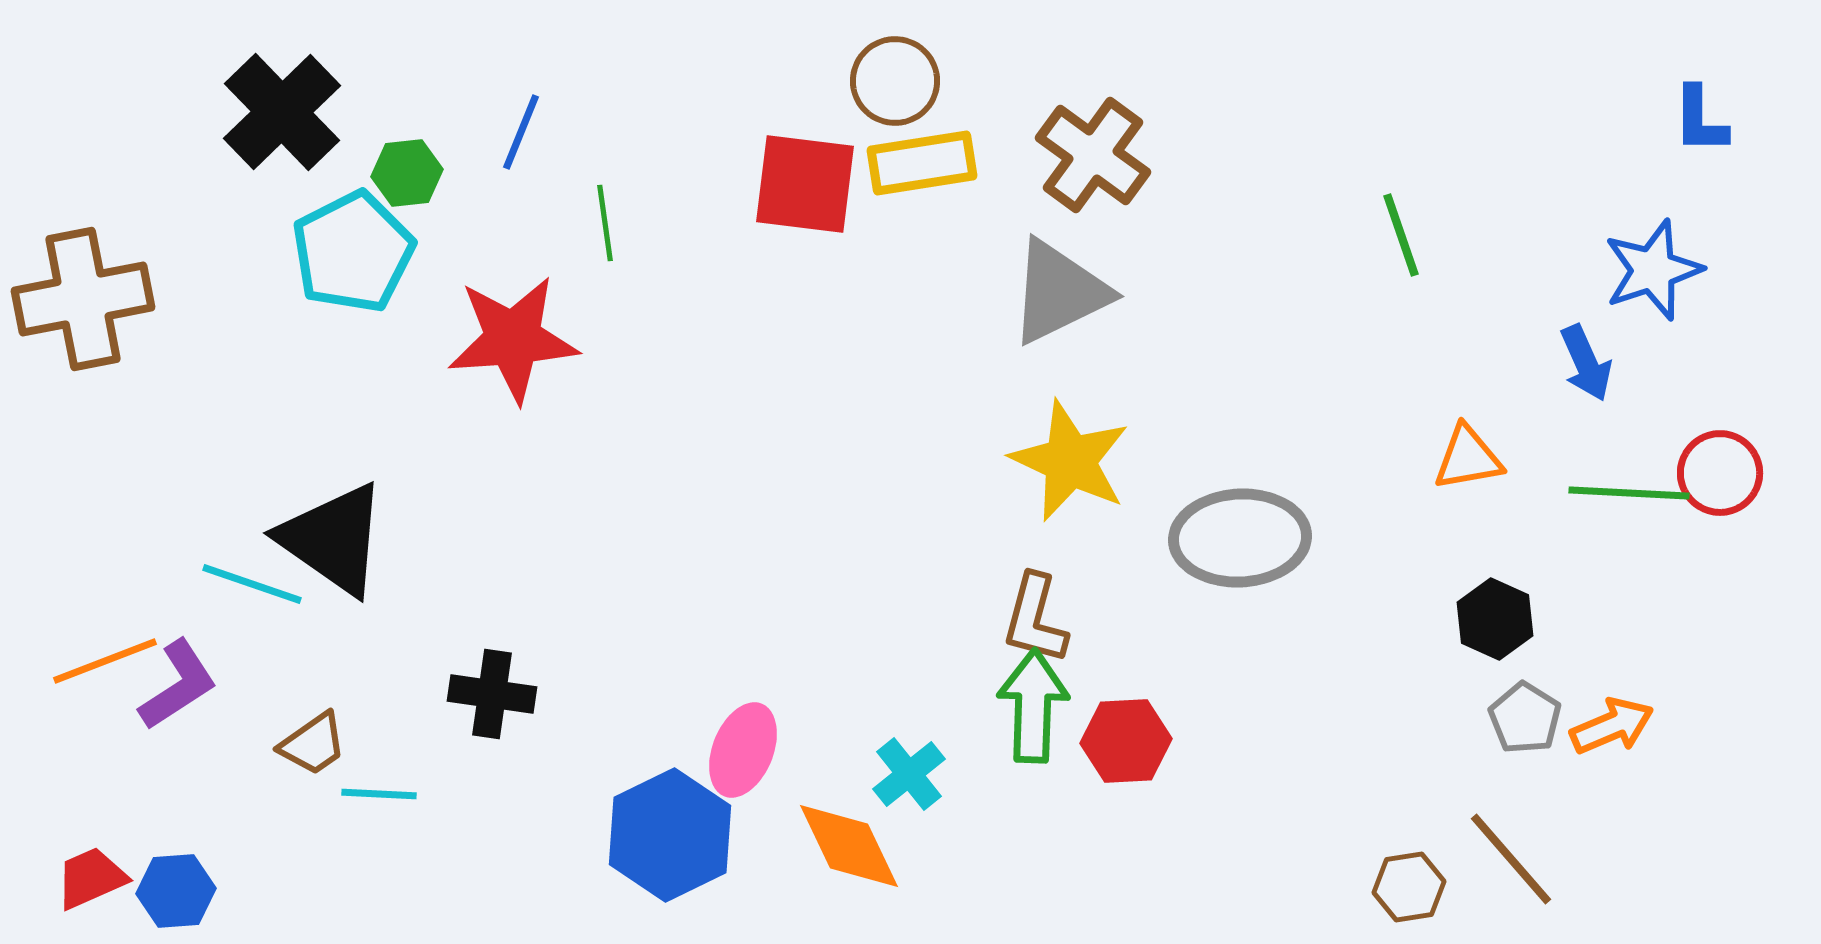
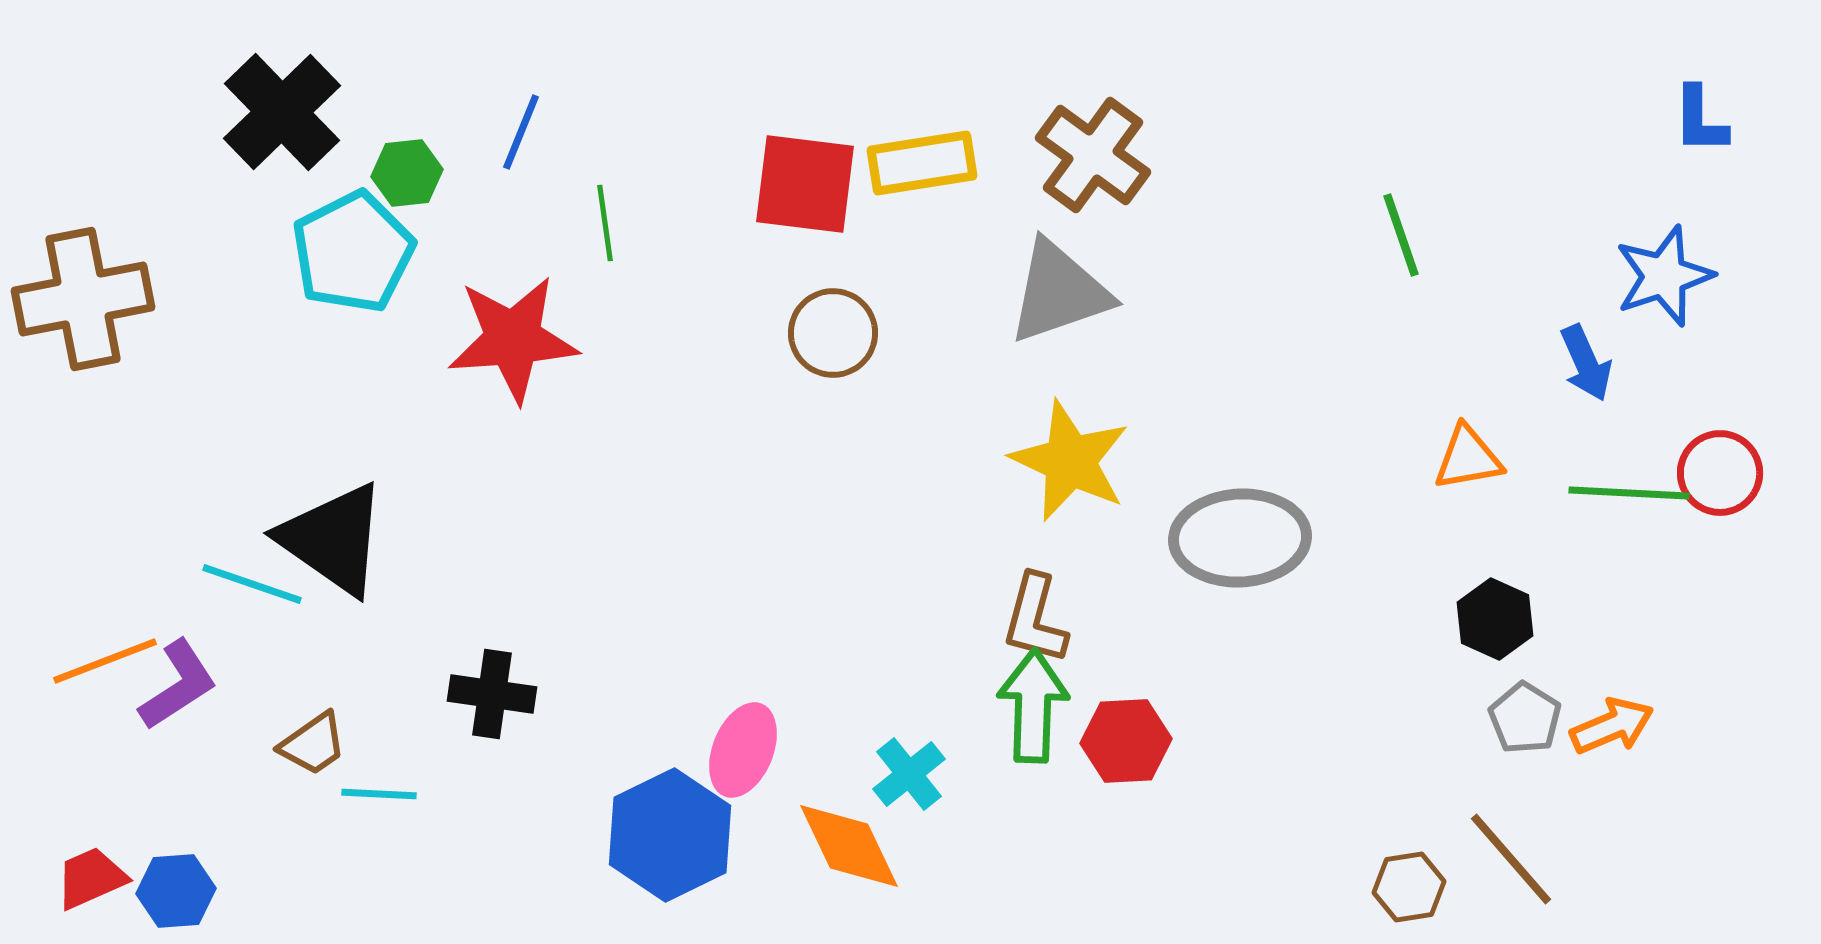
brown circle at (895, 81): moved 62 px left, 252 px down
blue star at (1653, 270): moved 11 px right, 6 px down
gray triangle at (1059, 292): rotated 7 degrees clockwise
